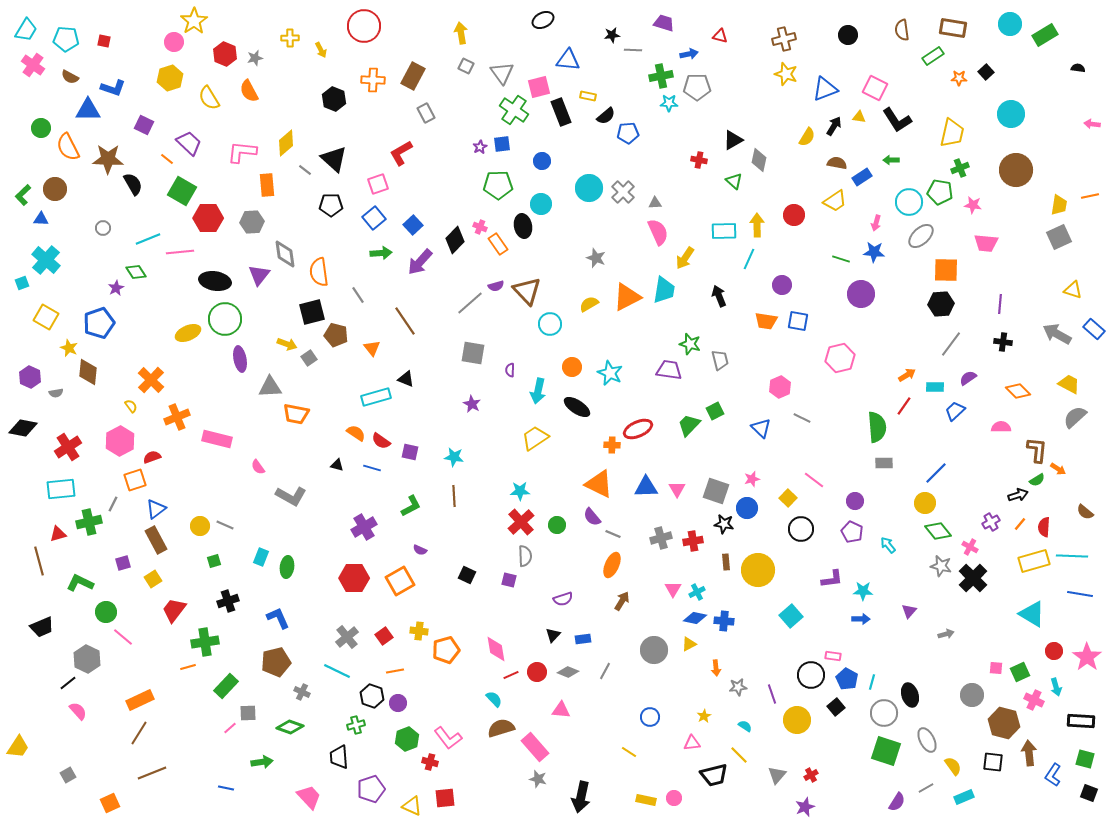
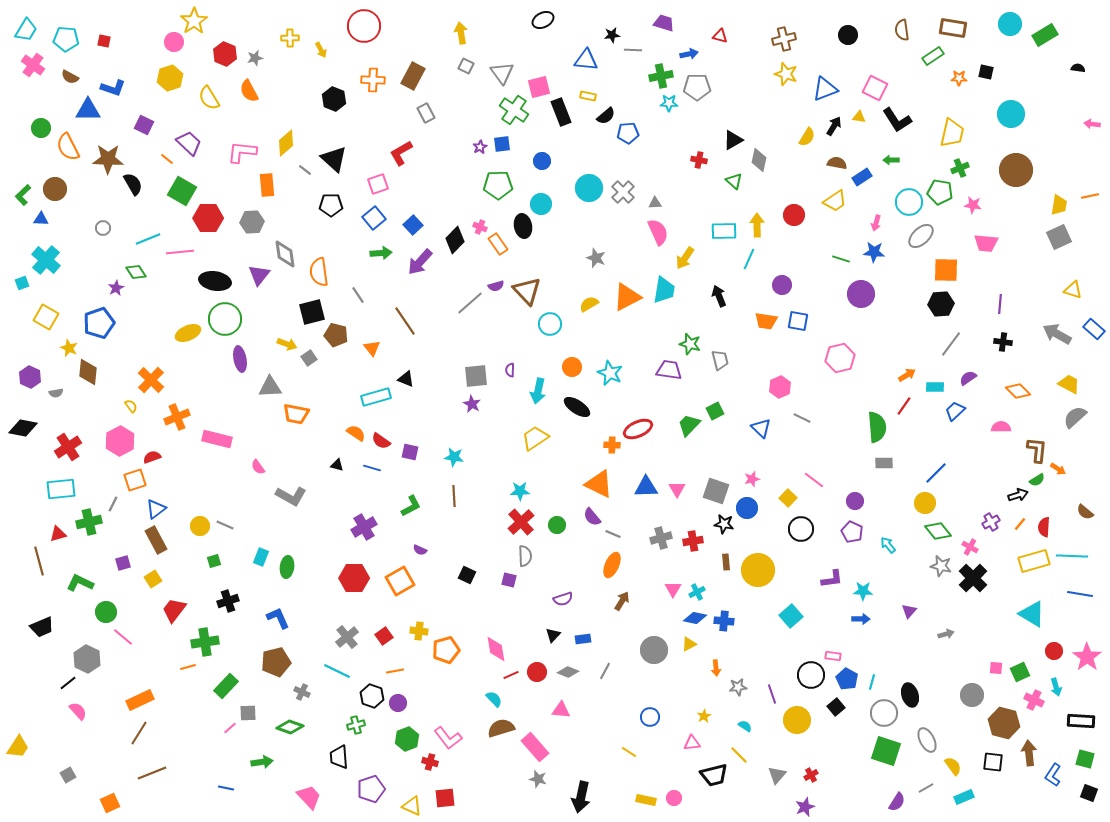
blue triangle at (568, 60): moved 18 px right
black square at (986, 72): rotated 35 degrees counterclockwise
gray square at (473, 353): moved 3 px right, 23 px down; rotated 15 degrees counterclockwise
